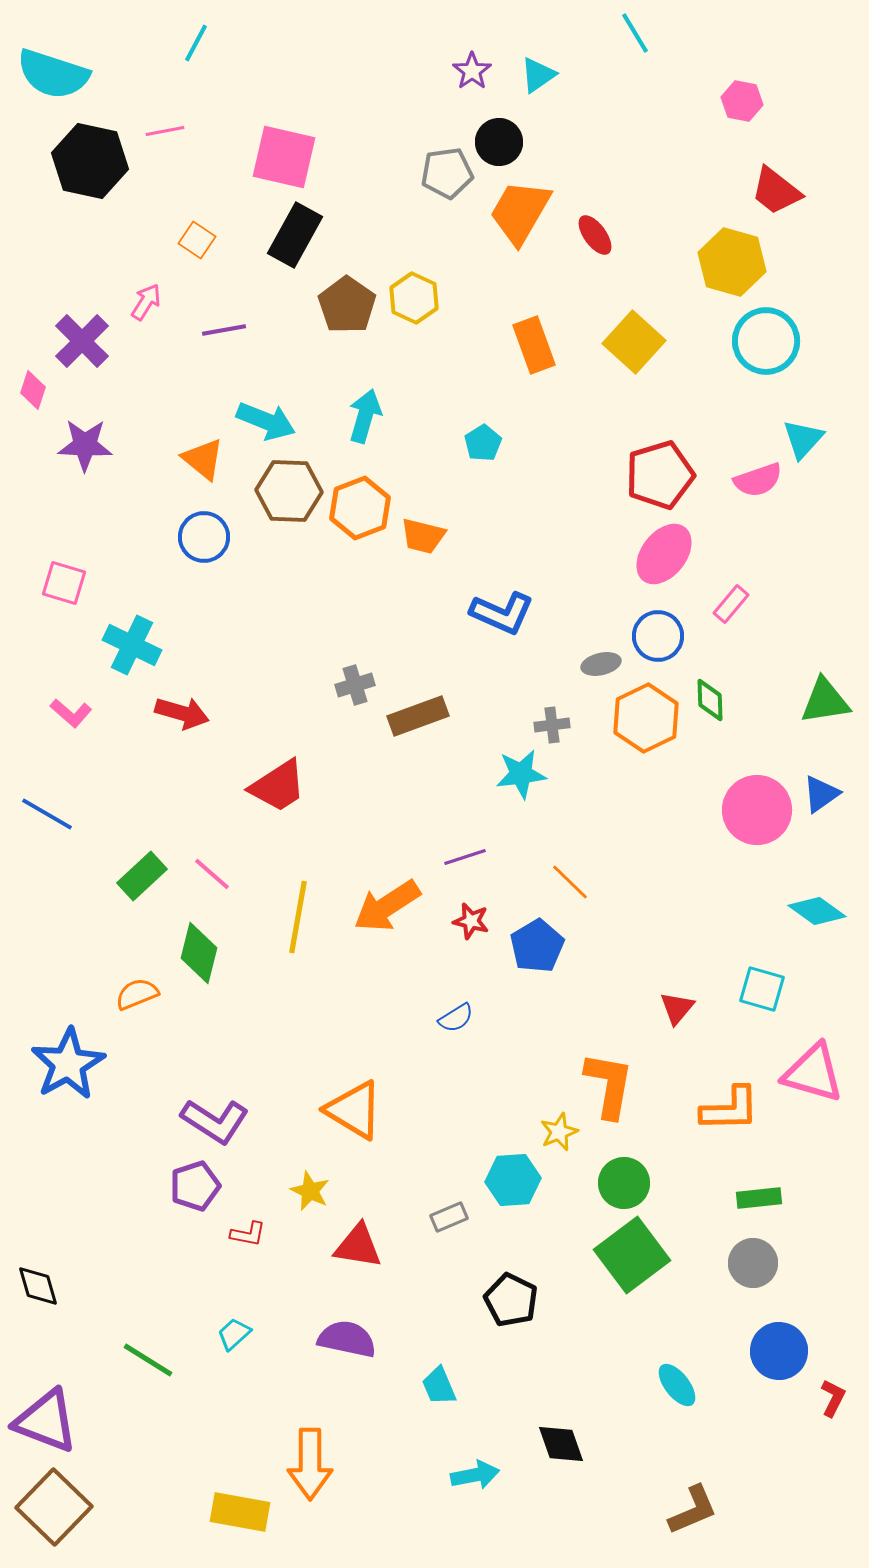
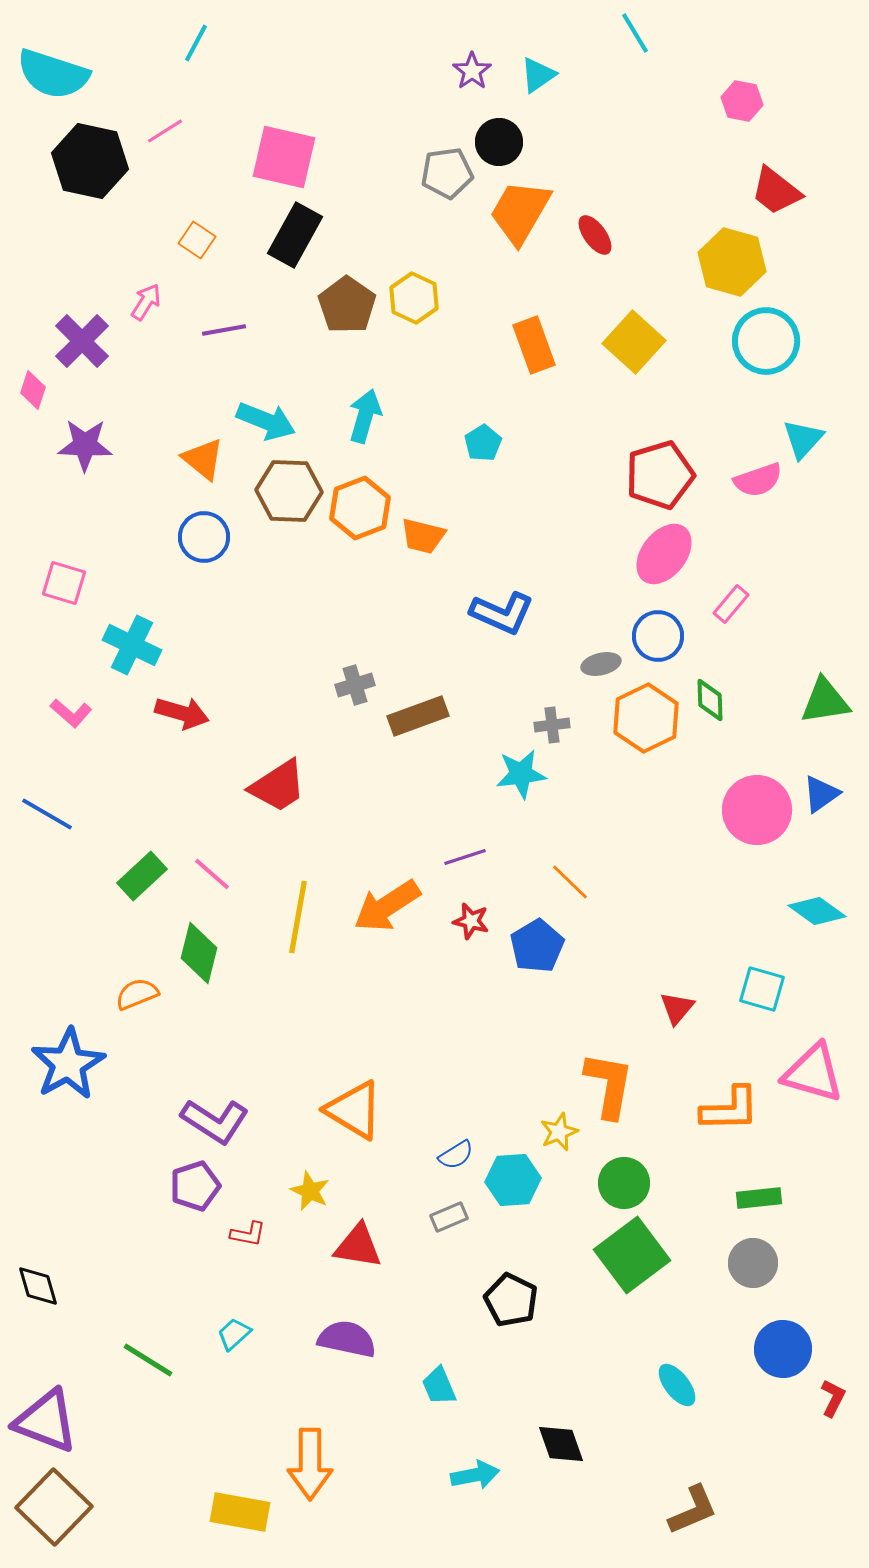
pink line at (165, 131): rotated 21 degrees counterclockwise
blue semicircle at (456, 1018): moved 137 px down
blue circle at (779, 1351): moved 4 px right, 2 px up
